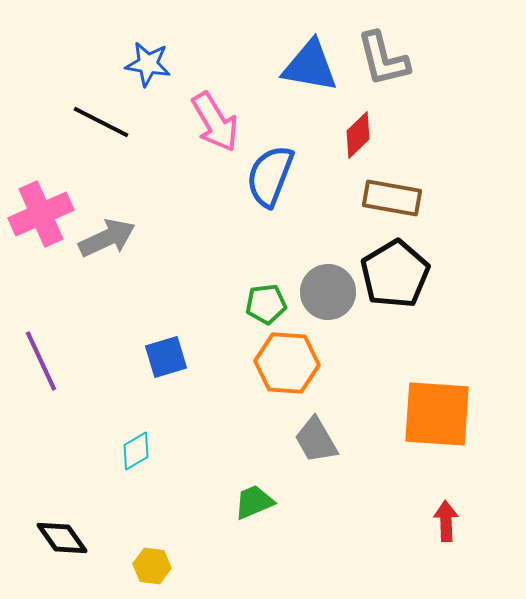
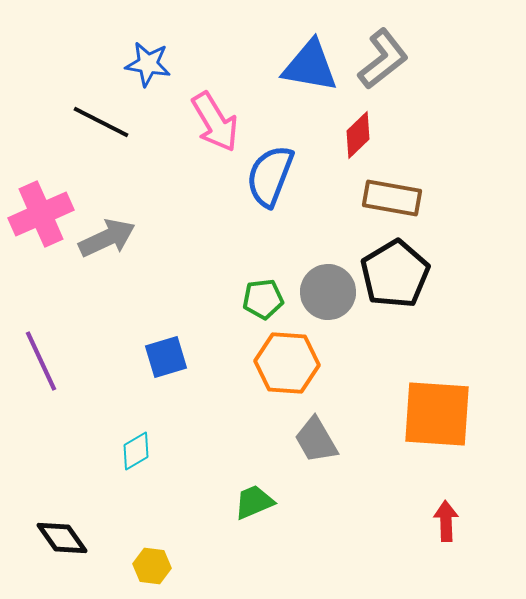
gray L-shape: rotated 114 degrees counterclockwise
green pentagon: moved 3 px left, 5 px up
